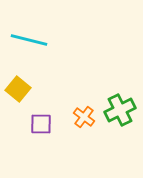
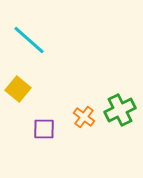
cyan line: rotated 27 degrees clockwise
purple square: moved 3 px right, 5 px down
